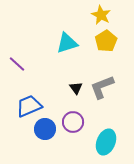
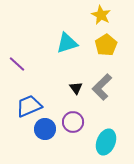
yellow pentagon: moved 4 px down
gray L-shape: rotated 24 degrees counterclockwise
